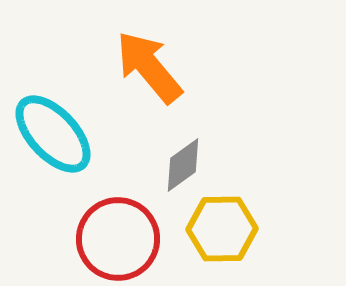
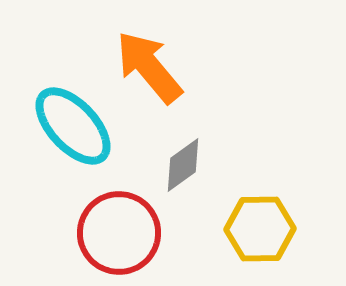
cyan ellipse: moved 20 px right, 8 px up
yellow hexagon: moved 38 px right
red circle: moved 1 px right, 6 px up
